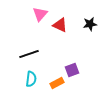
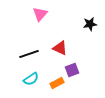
red triangle: moved 23 px down
cyan semicircle: rotated 49 degrees clockwise
